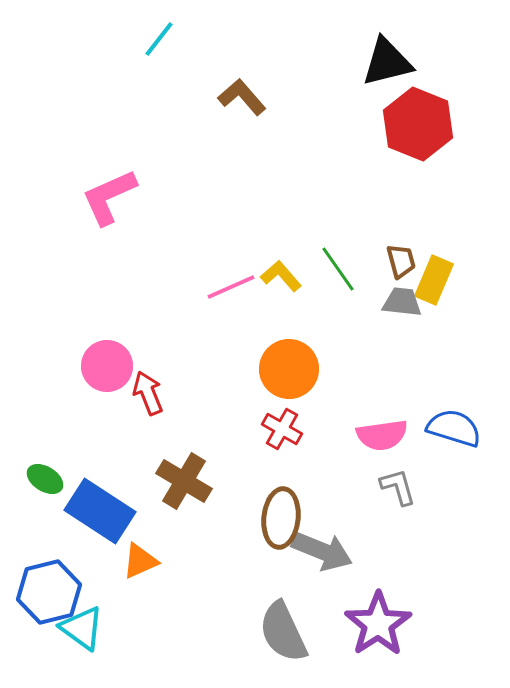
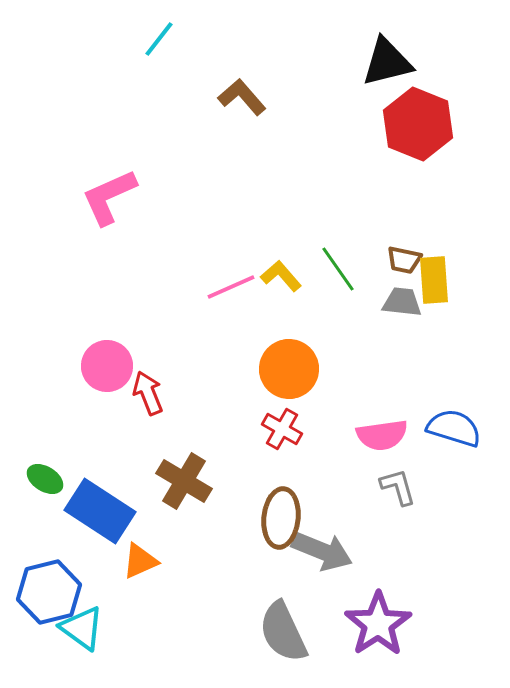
brown trapezoid: moved 3 px right, 1 px up; rotated 117 degrees clockwise
yellow rectangle: rotated 27 degrees counterclockwise
